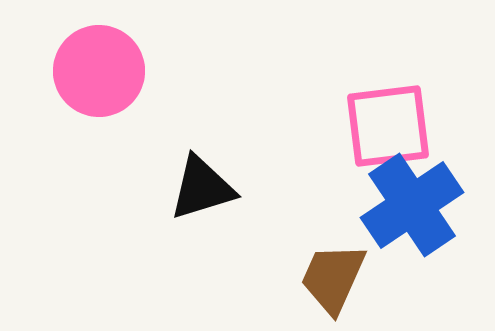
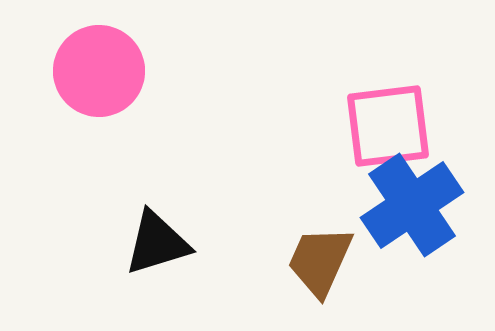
black triangle: moved 45 px left, 55 px down
brown trapezoid: moved 13 px left, 17 px up
